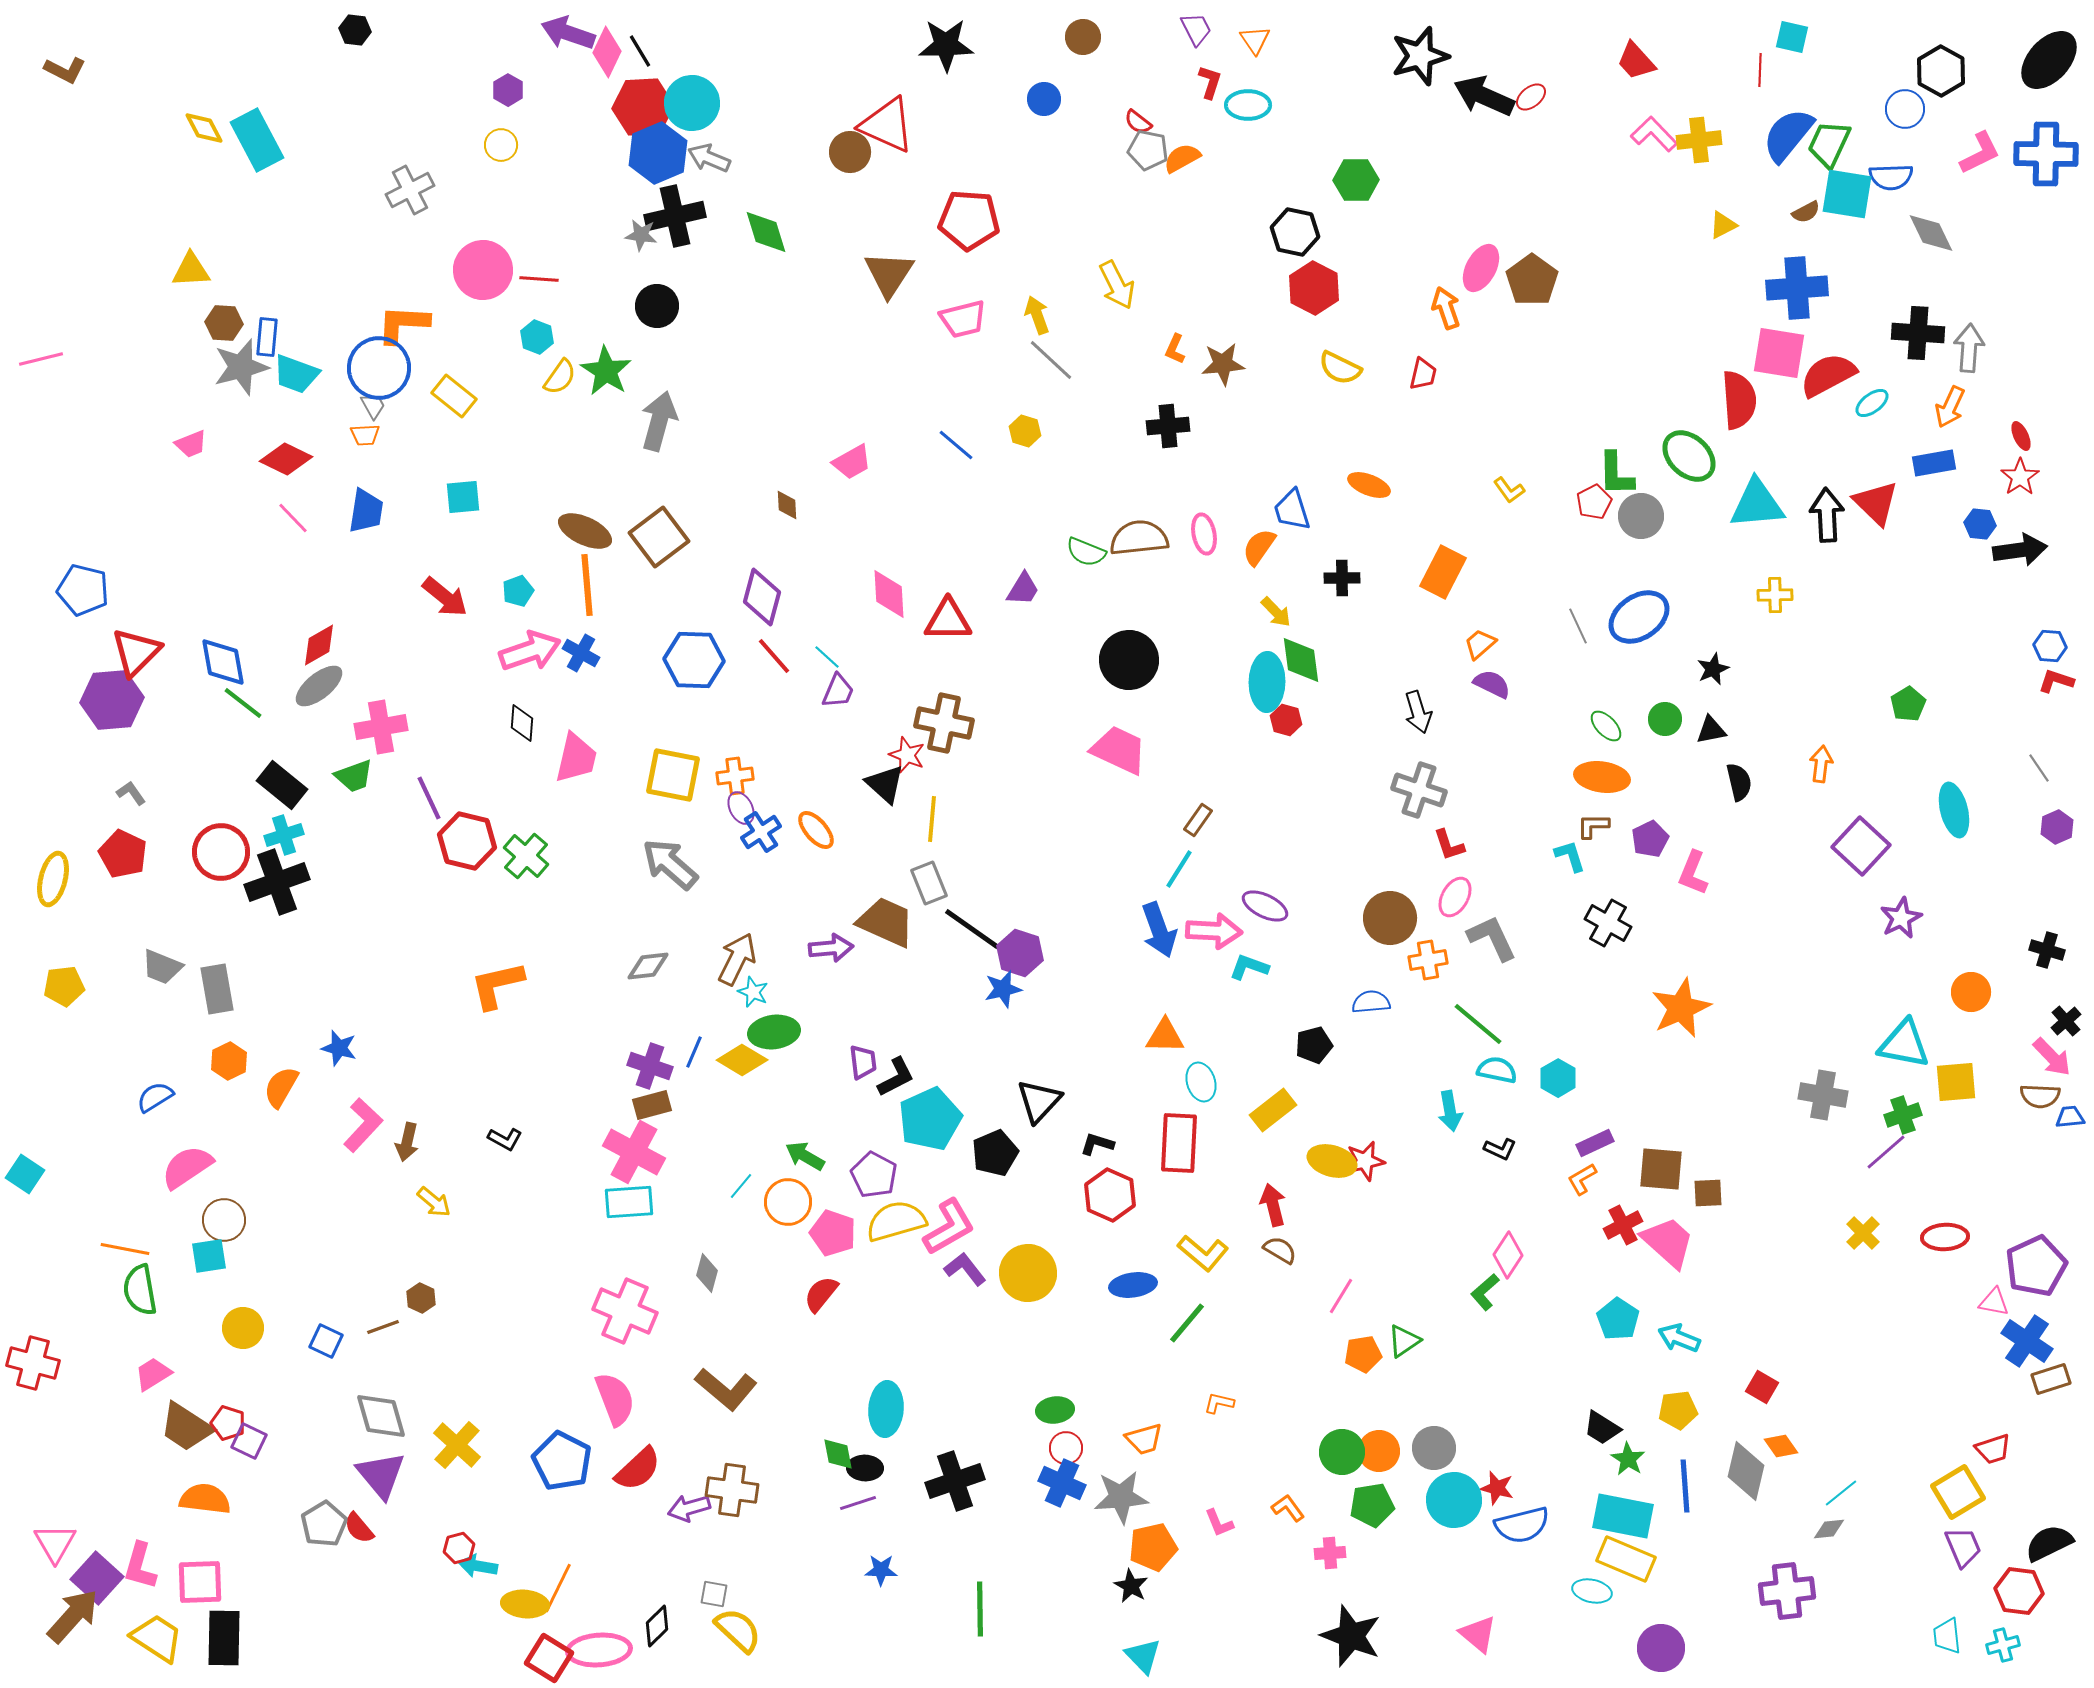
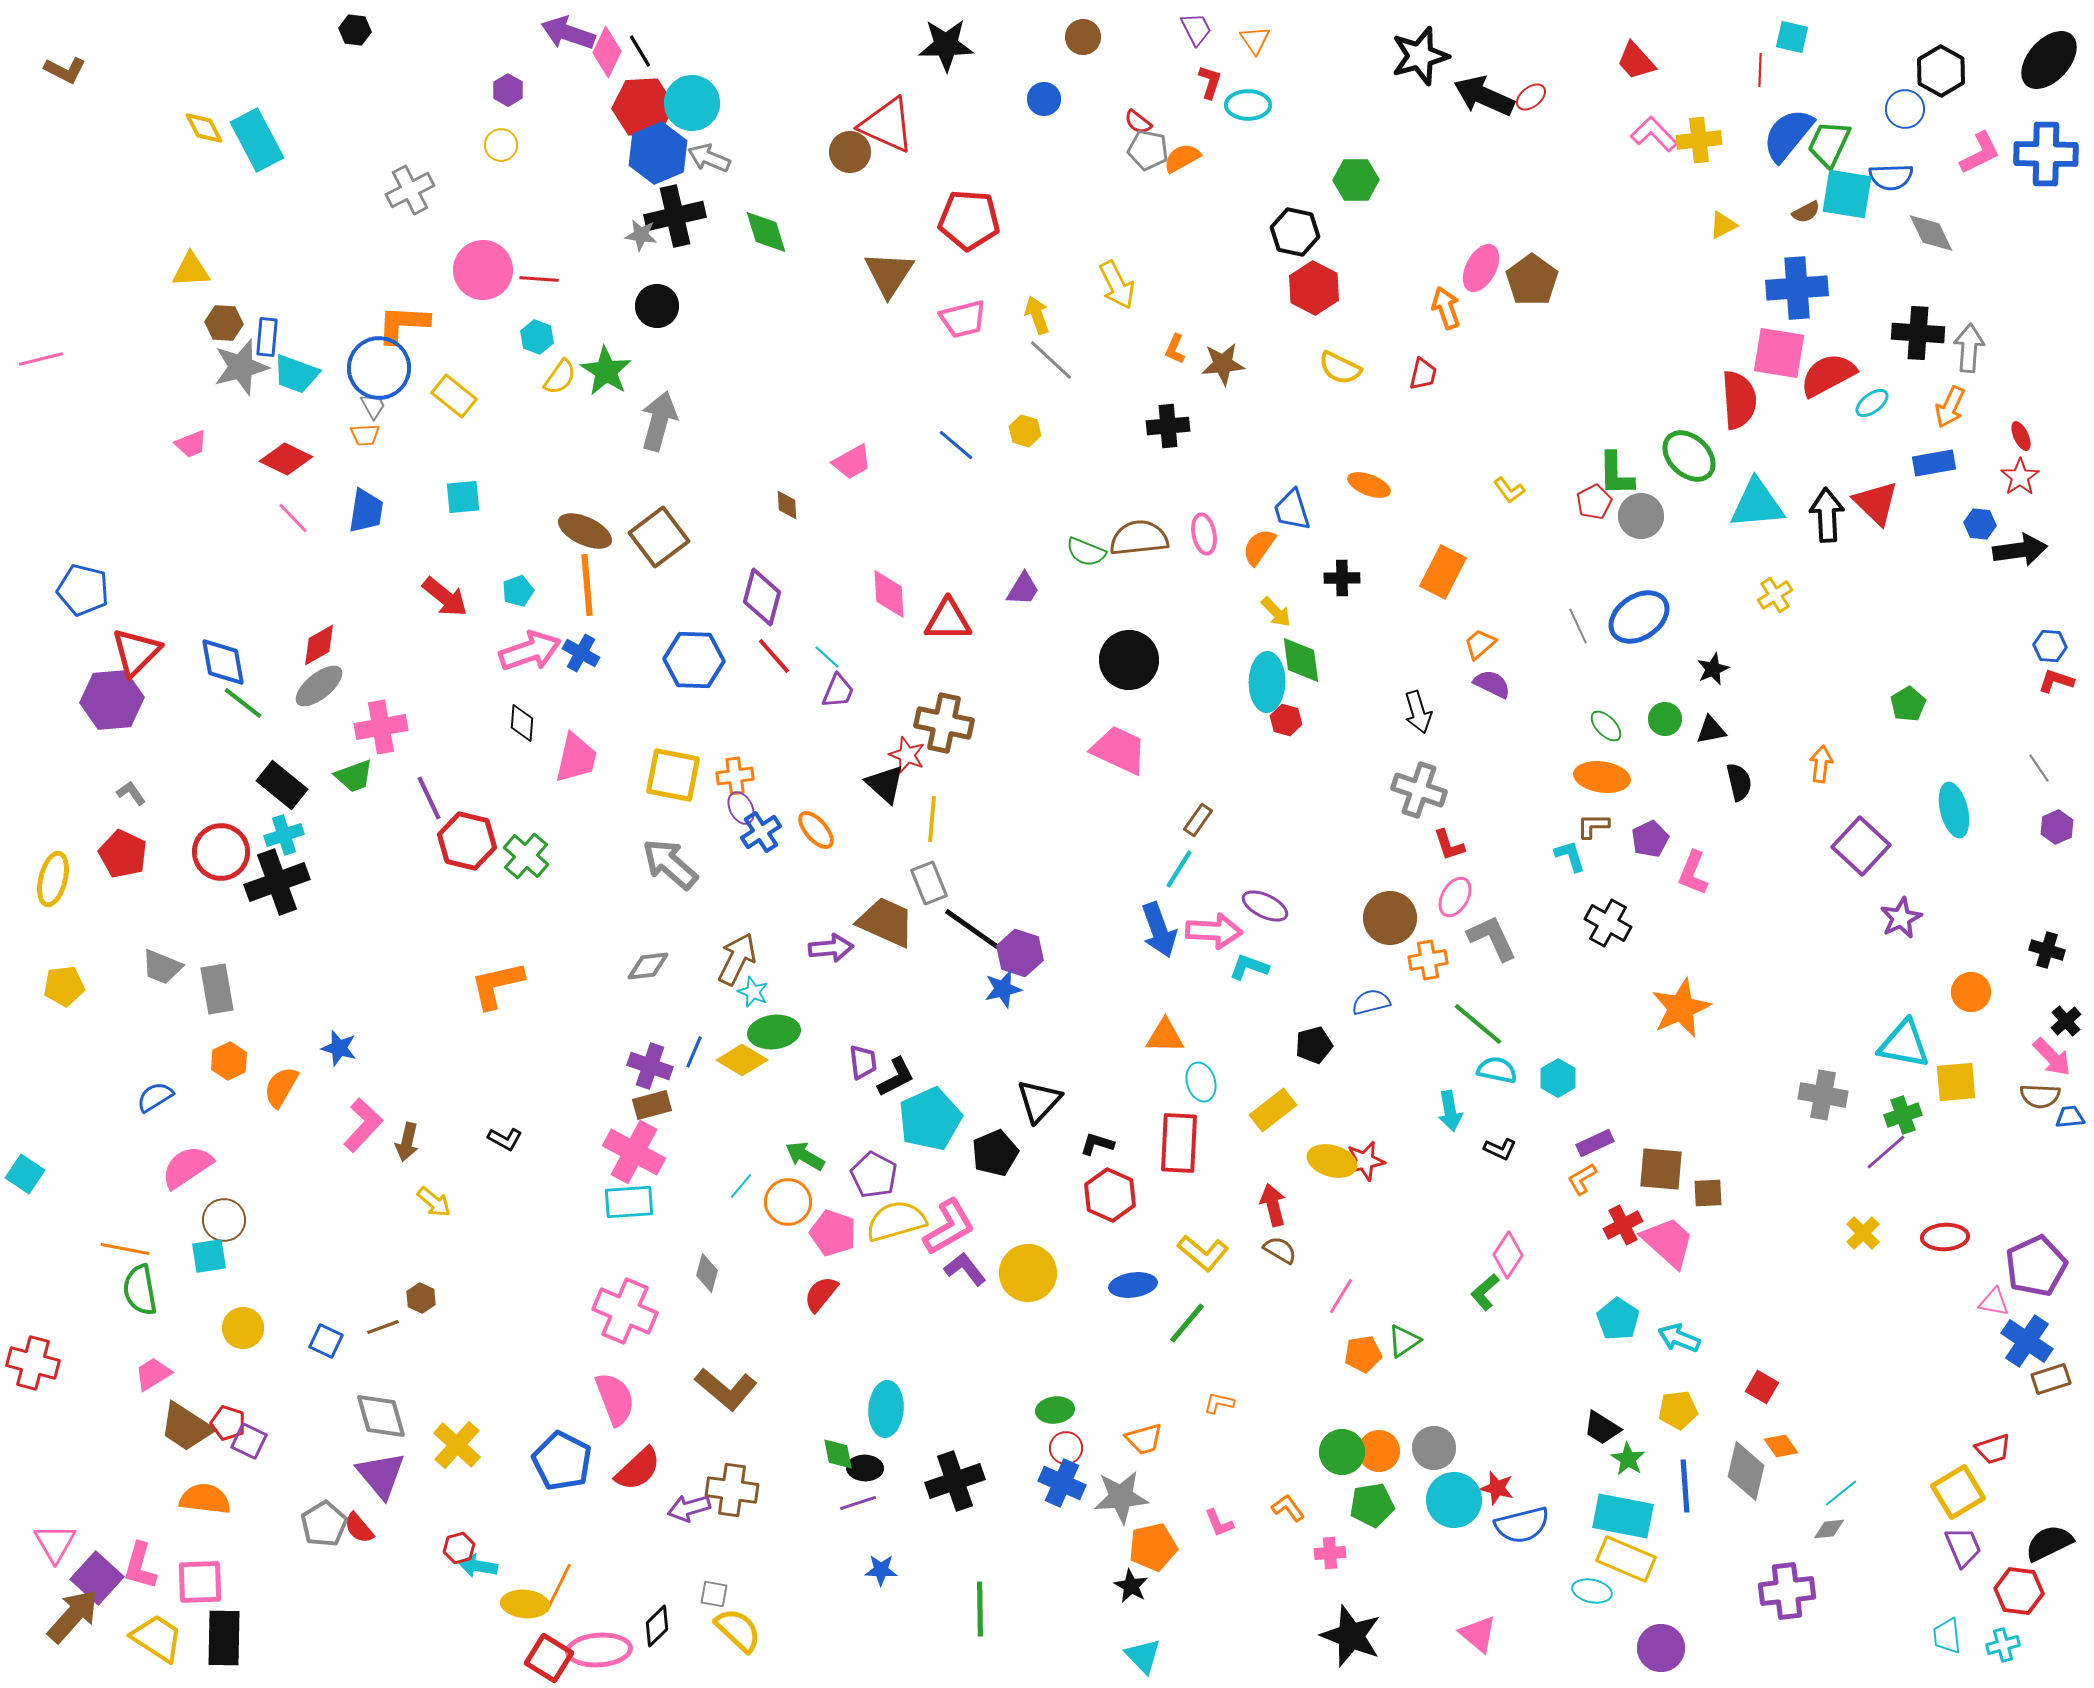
yellow cross at (1775, 595): rotated 32 degrees counterclockwise
blue semicircle at (1371, 1002): rotated 9 degrees counterclockwise
